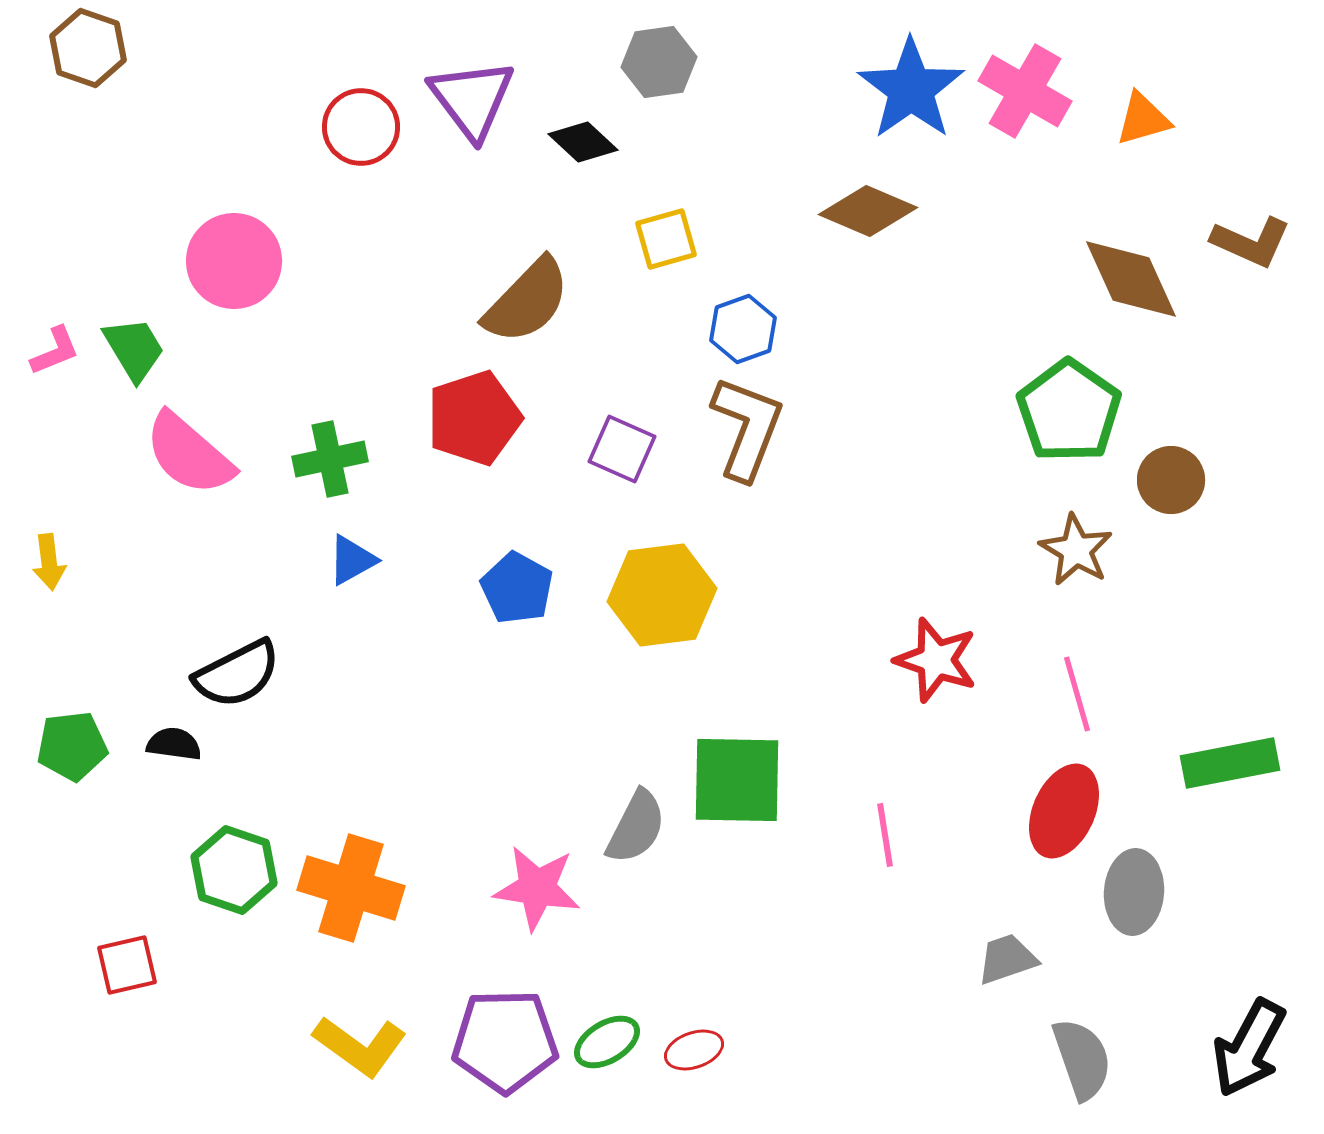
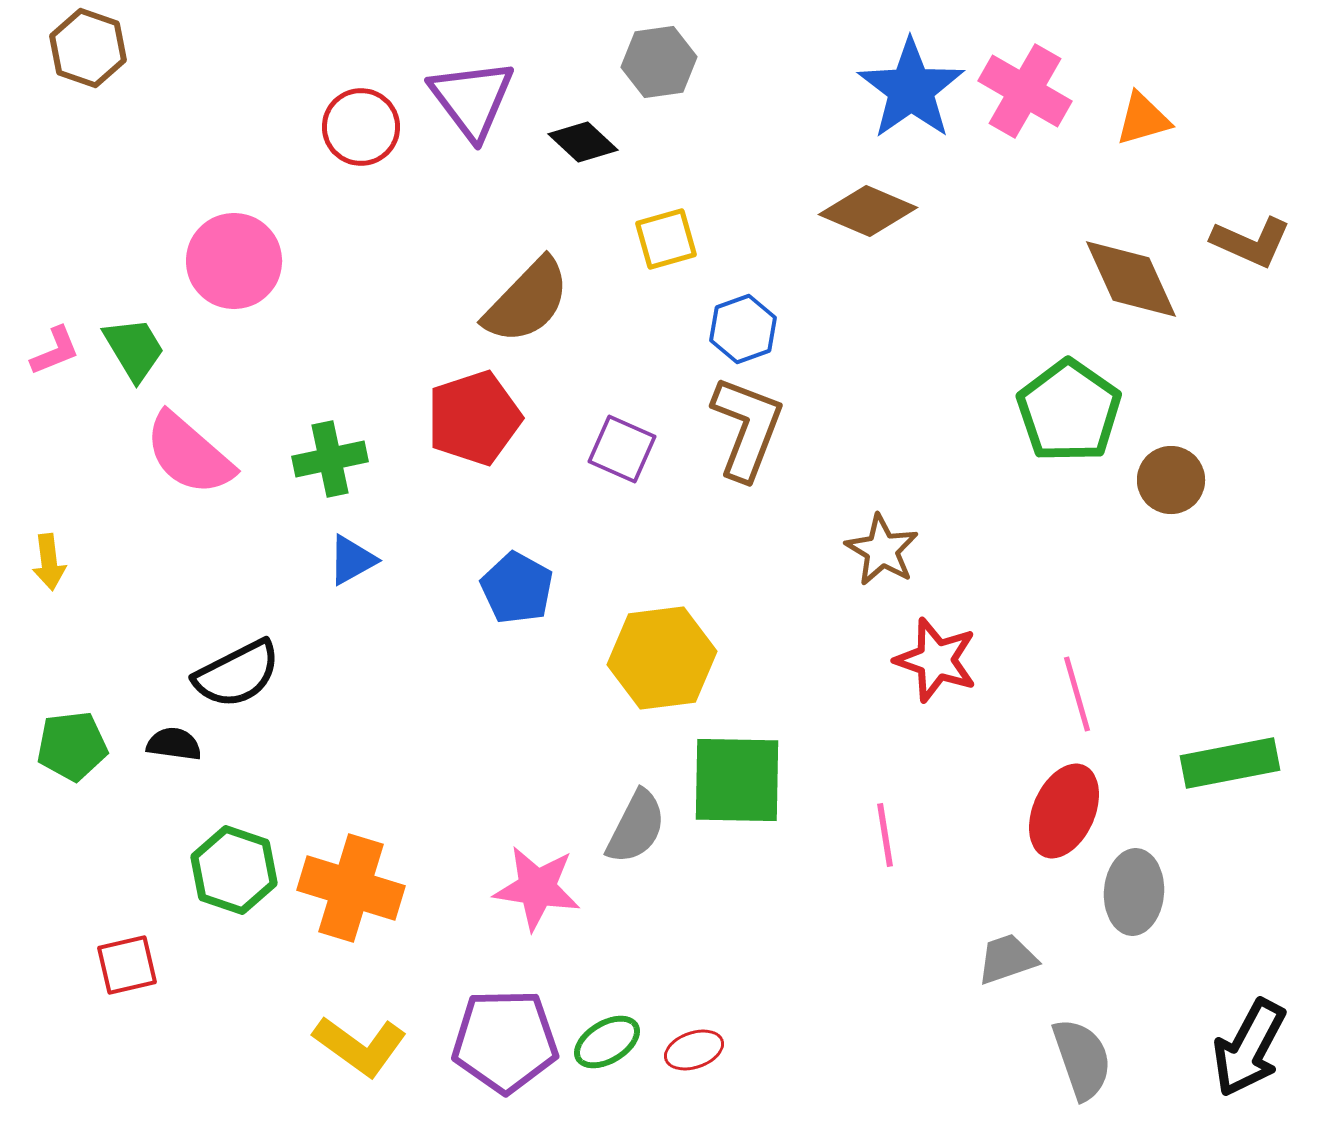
brown star at (1076, 550): moved 194 px left
yellow hexagon at (662, 595): moved 63 px down
